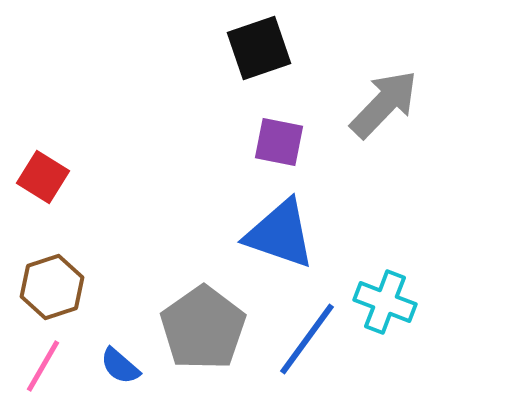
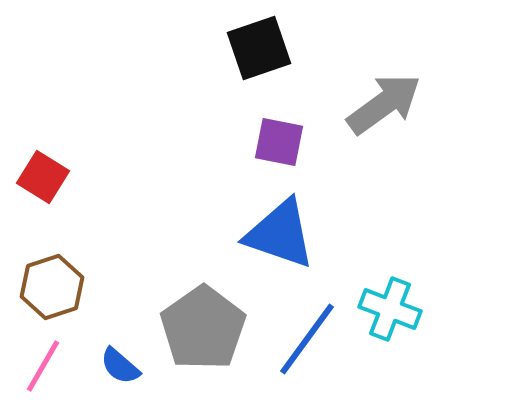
gray arrow: rotated 10 degrees clockwise
cyan cross: moved 5 px right, 7 px down
